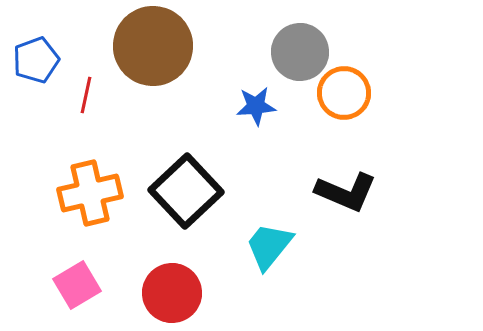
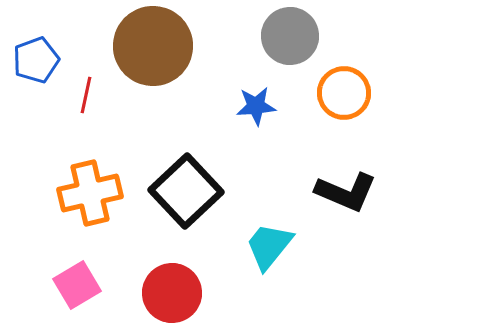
gray circle: moved 10 px left, 16 px up
